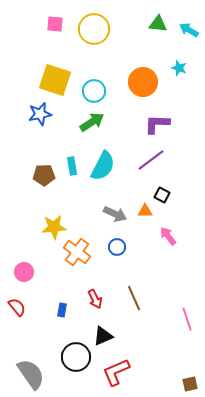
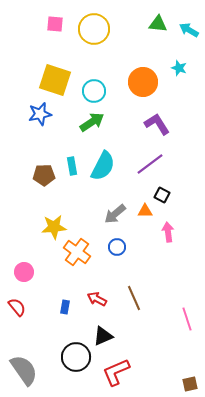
purple L-shape: rotated 56 degrees clockwise
purple line: moved 1 px left, 4 px down
gray arrow: rotated 115 degrees clockwise
pink arrow: moved 4 px up; rotated 30 degrees clockwise
red arrow: moved 2 px right; rotated 144 degrees clockwise
blue rectangle: moved 3 px right, 3 px up
gray semicircle: moved 7 px left, 4 px up
